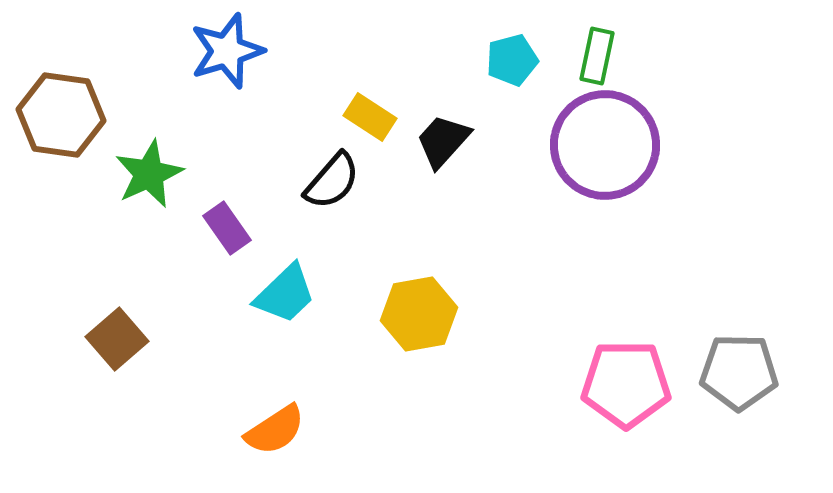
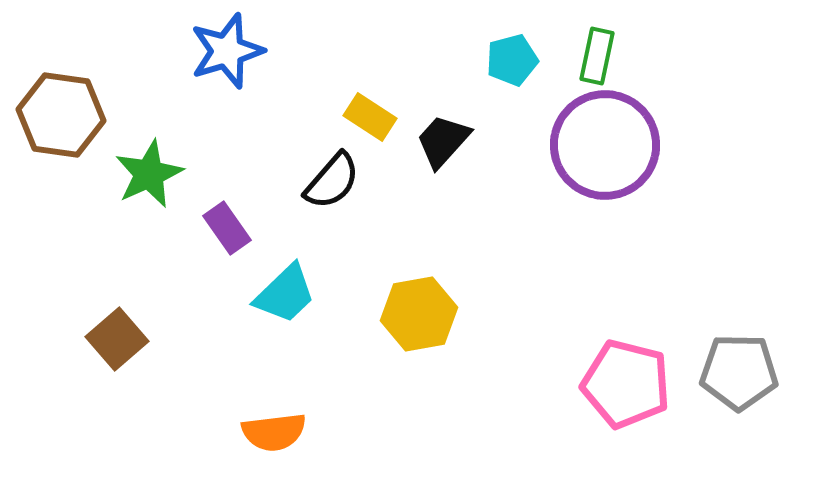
pink pentagon: rotated 14 degrees clockwise
orange semicircle: moved 1 px left, 2 px down; rotated 26 degrees clockwise
